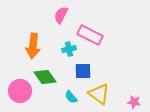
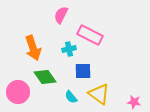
orange arrow: moved 2 px down; rotated 25 degrees counterclockwise
pink circle: moved 2 px left, 1 px down
